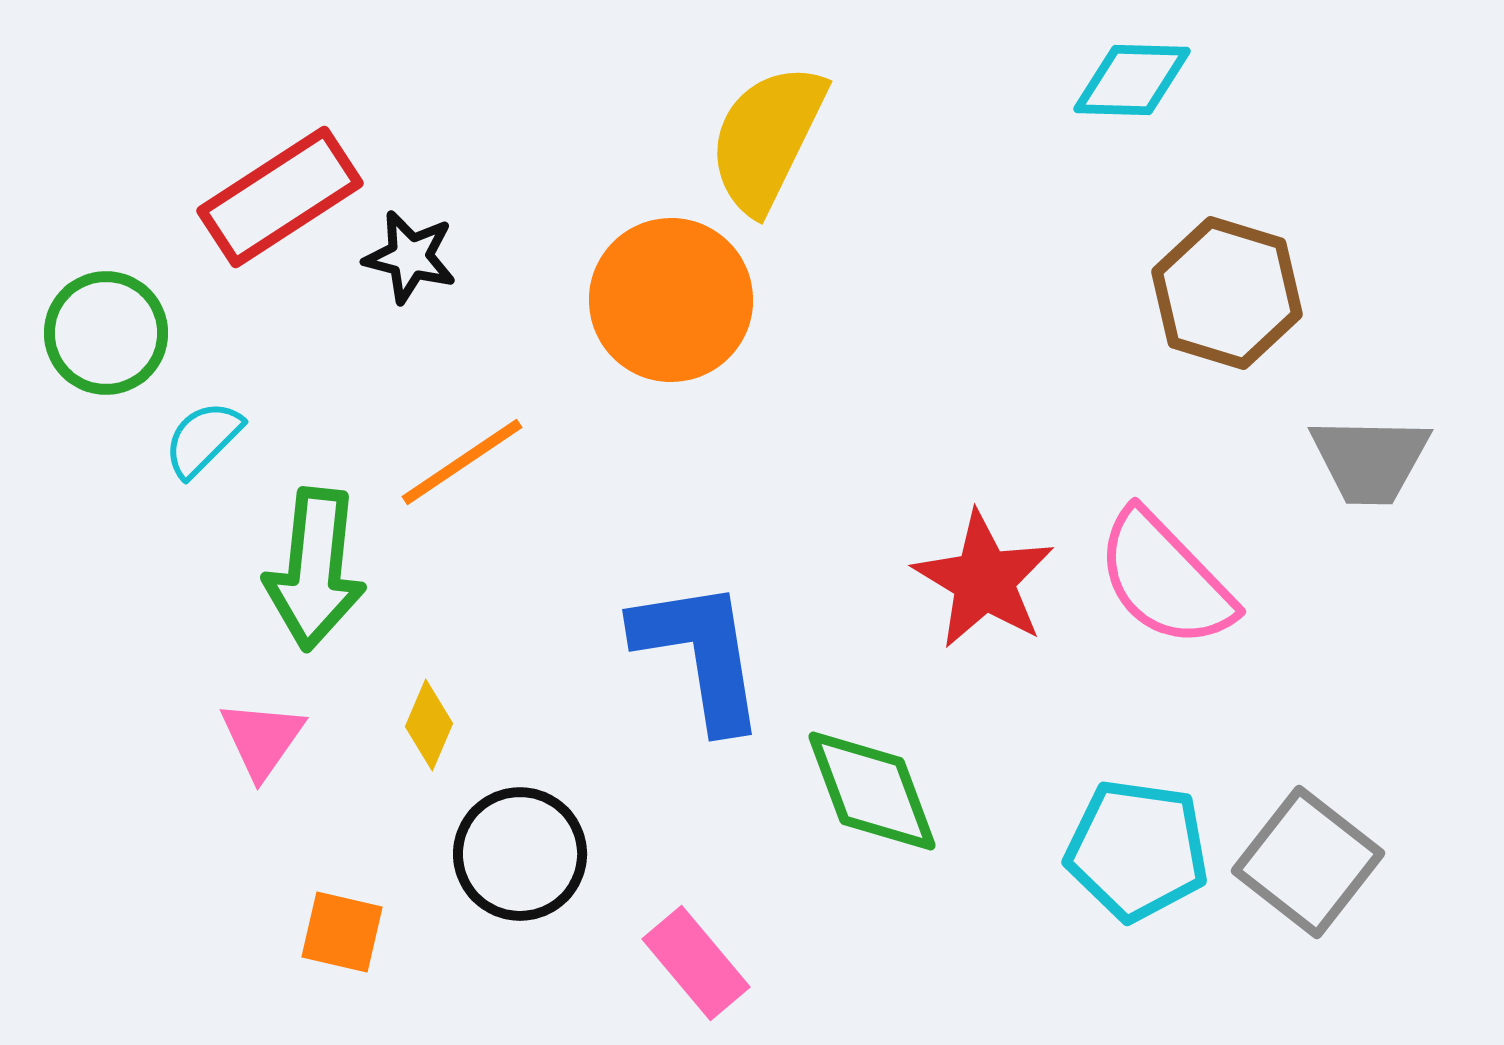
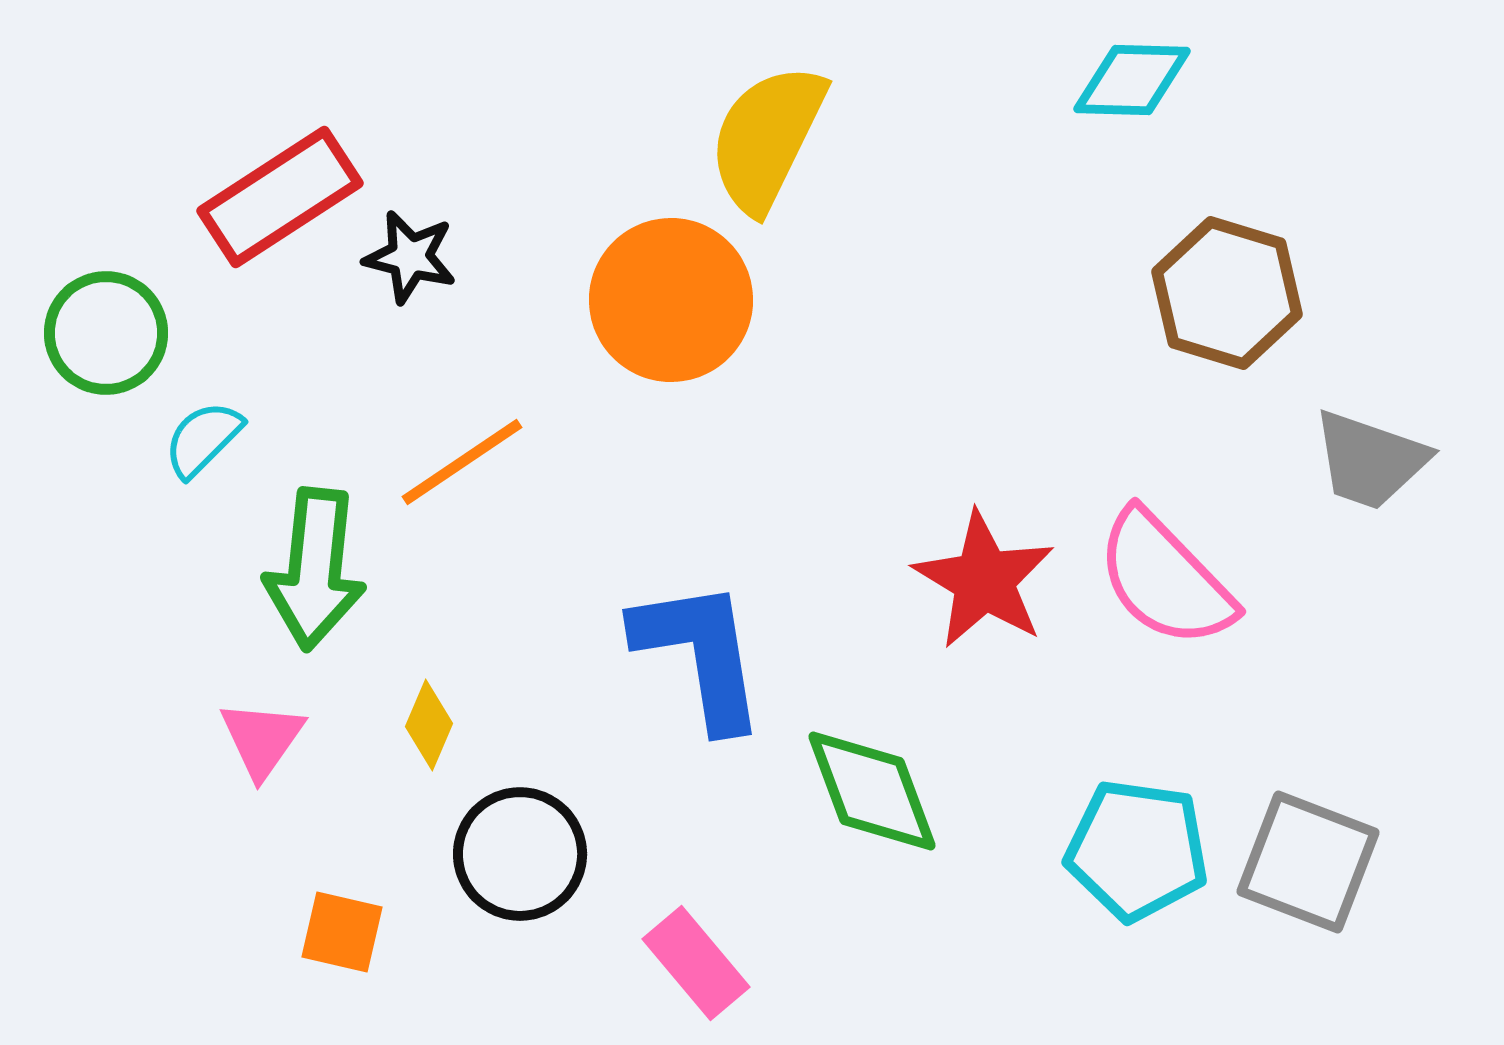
gray trapezoid: rotated 18 degrees clockwise
gray square: rotated 17 degrees counterclockwise
